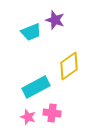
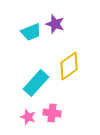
purple star: moved 4 px down
cyan rectangle: moved 4 px up; rotated 20 degrees counterclockwise
